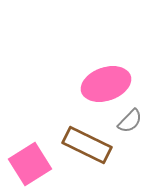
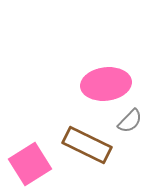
pink ellipse: rotated 12 degrees clockwise
